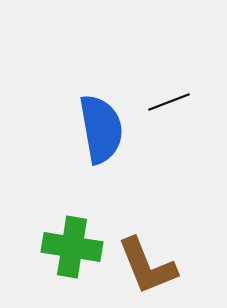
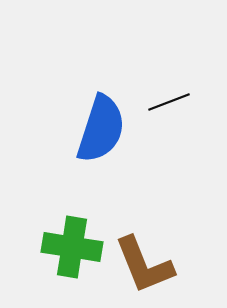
blue semicircle: rotated 28 degrees clockwise
brown L-shape: moved 3 px left, 1 px up
